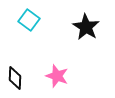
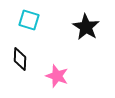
cyan square: rotated 20 degrees counterclockwise
black diamond: moved 5 px right, 19 px up
